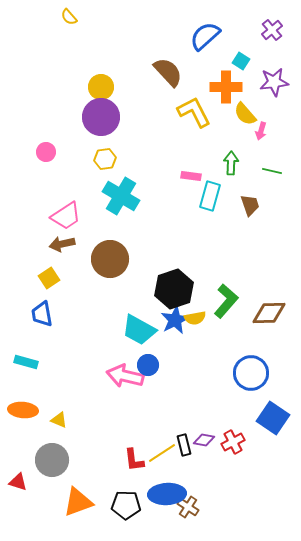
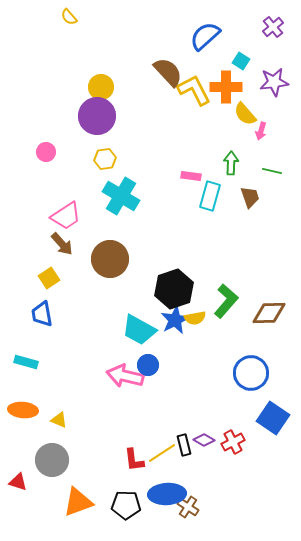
purple cross at (272, 30): moved 1 px right, 3 px up
yellow L-shape at (194, 112): moved 22 px up
purple circle at (101, 117): moved 4 px left, 1 px up
brown trapezoid at (250, 205): moved 8 px up
brown arrow at (62, 244): rotated 120 degrees counterclockwise
purple diamond at (204, 440): rotated 20 degrees clockwise
